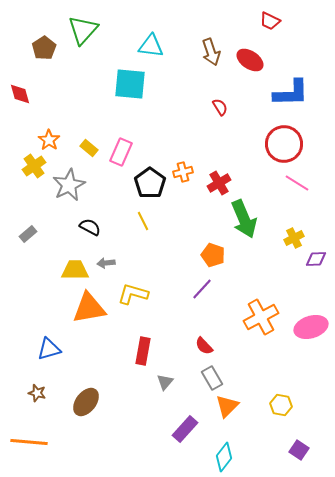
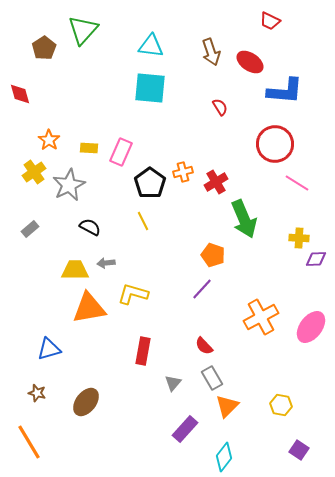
red ellipse at (250, 60): moved 2 px down
cyan square at (130, 84): moved 20 px right, 4 px down
blue L-shape at (291, 93): moved 6 px left, 2 px up; rotated 6 degrees clockwise
red circle at (284, 144): moved 9 px left
yellow rectangle at (89, 148): rotated 36 degrees counterclockwise
yellow cross at (34, 166): moved 6 px down
red cross at (219, 183): moved 3 px left, 1 px up
gray rectangle at (28, 234): moved 2 px right, 5 px up
yellow cross at (294, 238): moved 5 px right; rotated 30 degrees clockwise
pink ellipse at (311, 327): rotated 36 degrees counterclockwise
gray triangle at (165, 382): moved 8 px right, 1 px down
orange line at (29, 442): rotated 54 degrees clockwise
